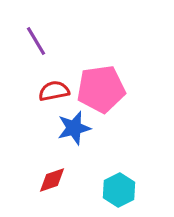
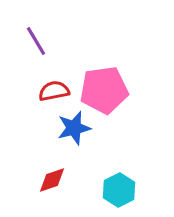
pink pentagon: moved 3 px right, 1 px down
